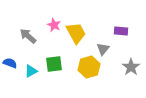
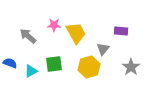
pink star: rotated 24 degrees counterclockwise
